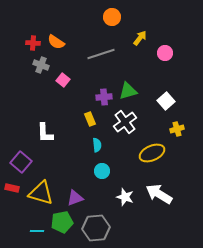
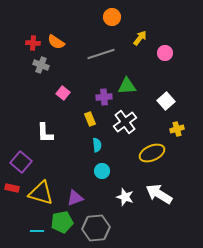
pink square: moved 13 px down
green triangle: moved 1 px left, 5 px up; rotated 12 degrees clockwise
